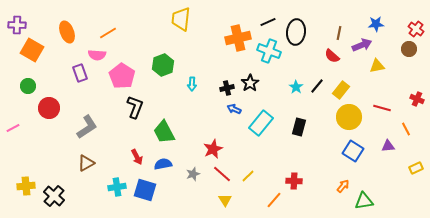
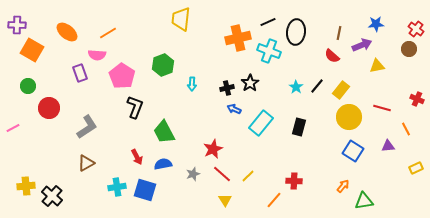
orange ellipse at (67, 32): rotated 30 degrees counterclockwise
black cross at (54, 196): moved 2 px left
